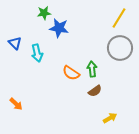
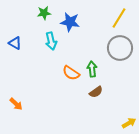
blue star: moved 11 px right, 6 px up
blue triangle: rotated 16 degrees counterclockwise
cyan arrow: moved 14 px right, 12 px up
brown semicircle: moved 1 px right, 1 px down
yellow arrow: moved 19 px right, 5 px down
